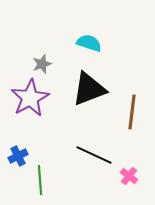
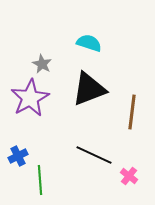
gray star: rotated 24 degrees counterclockwise
